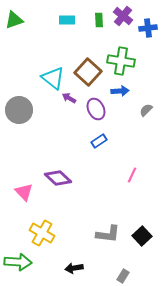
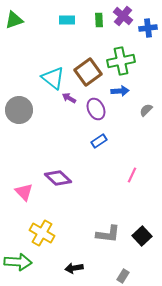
green cross: rotated 20 degrees counterclockwise
brown square: rotated 12 degrees clockwise
